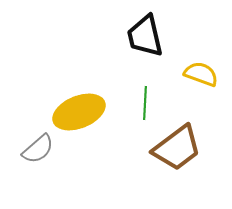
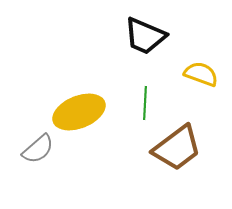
black trapezoid: rotated 54 degrees counterclockwise
